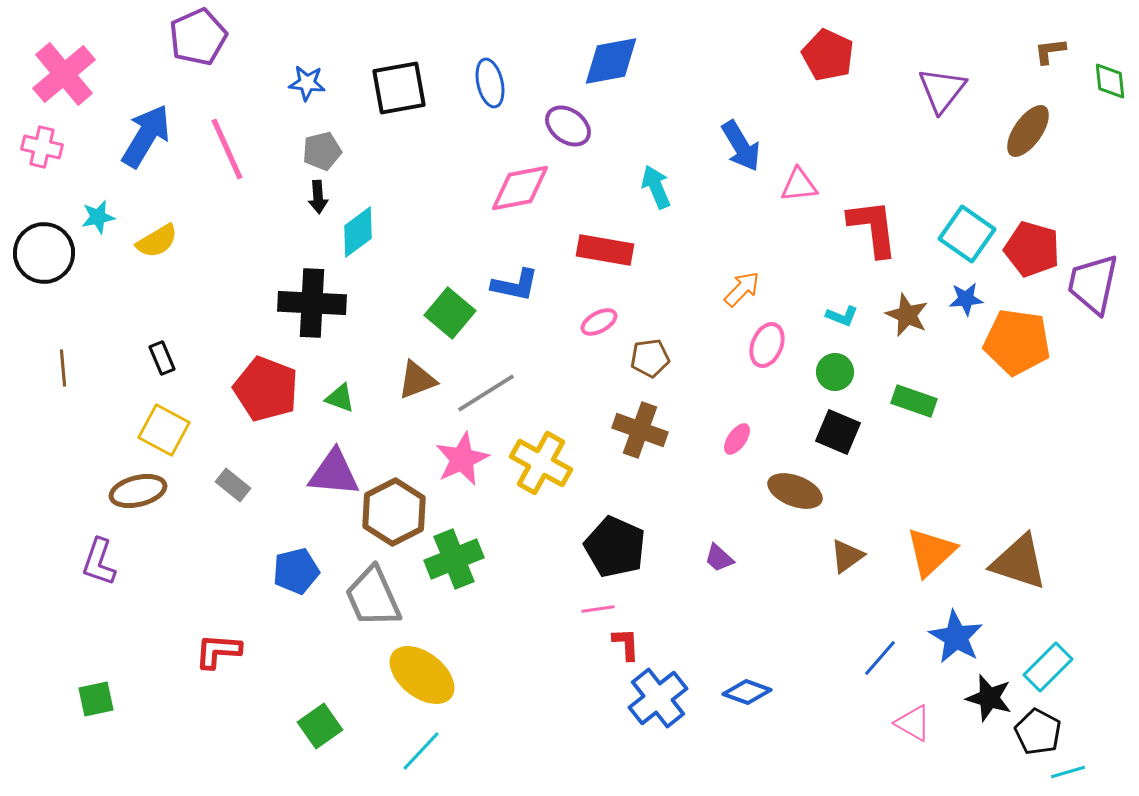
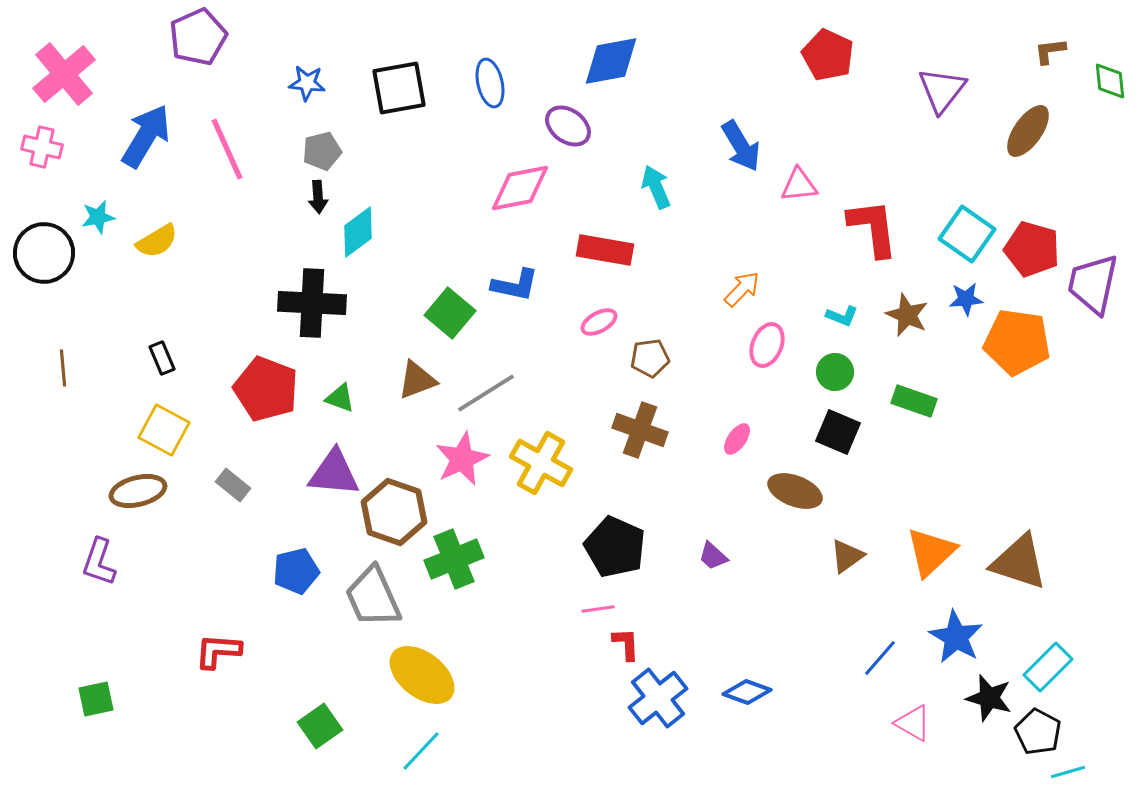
brown hexagon at (394, 512): rotated 14 degrees counterclockwise
purple trapezoid at (719, 558): moved 6 px left, 2 px up
